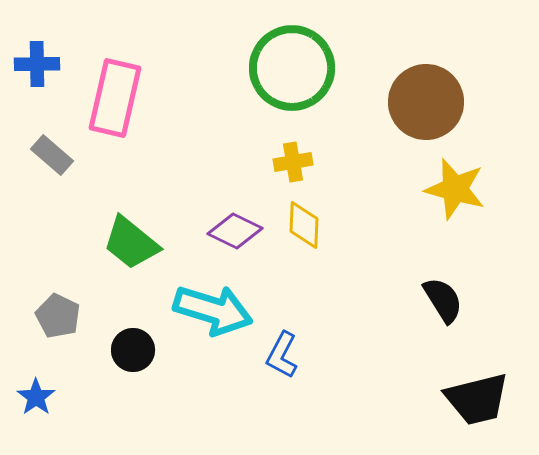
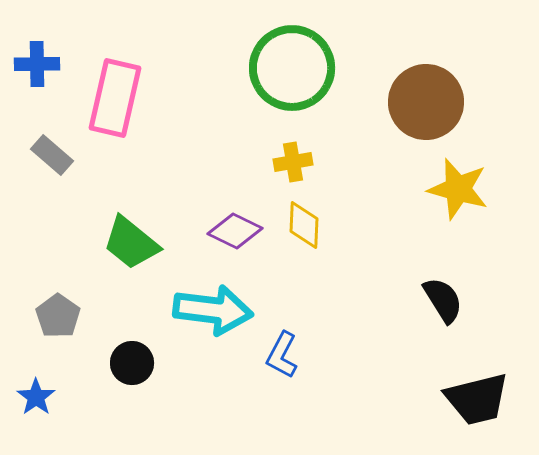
yellow star: moved 3 px right
cyan arrow: rotated 10 degrees counterclockwise
gray pentagon: rotated 9 degrees clockwise
black circle: moved 1 px left, 13 px down
